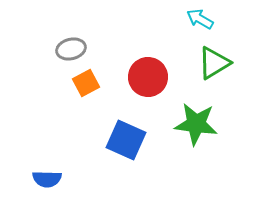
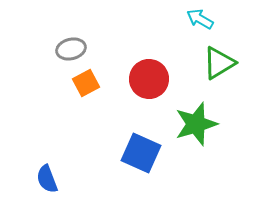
green triangle: moved 5 px right
red circle: moved 1 px right, 2 px down
green star: rotated 24 degrees counterclockwise
blue square: moved 15 px right, 13 px down
blue semicircle: rotated 68 degrees clockwise
